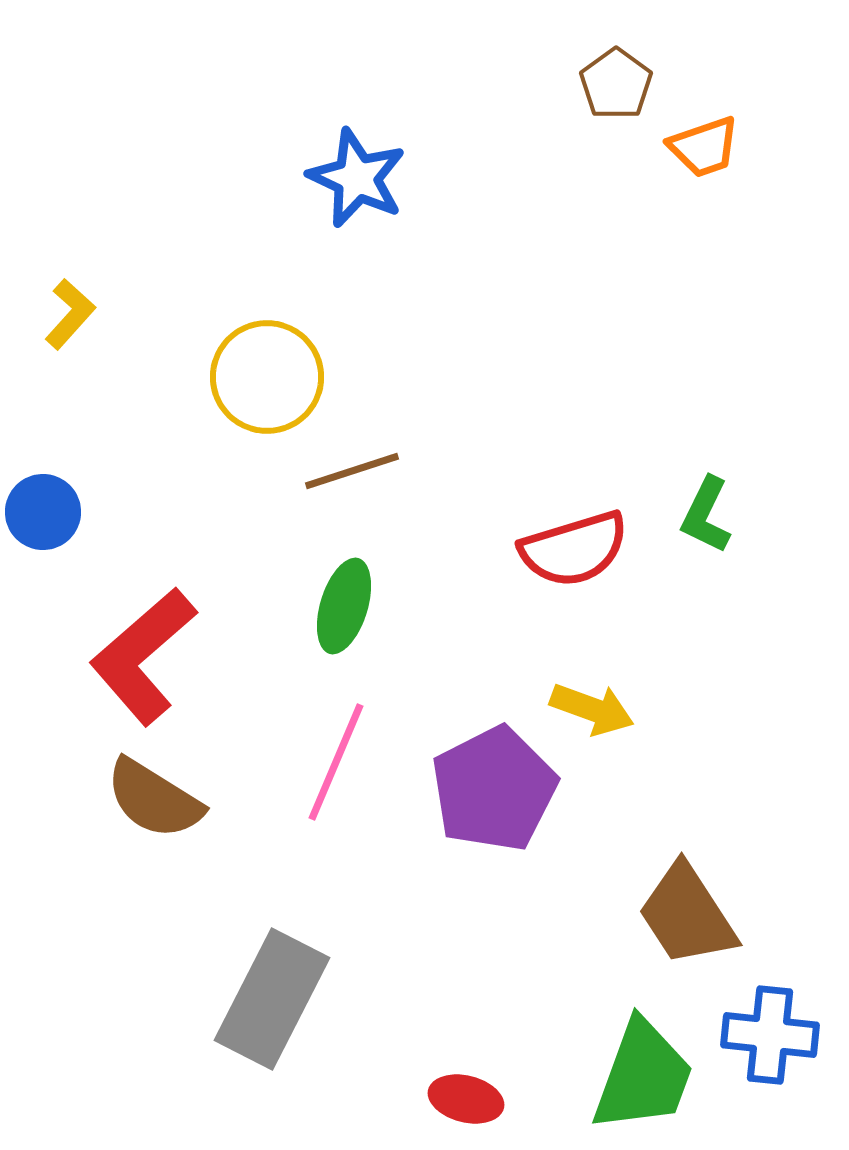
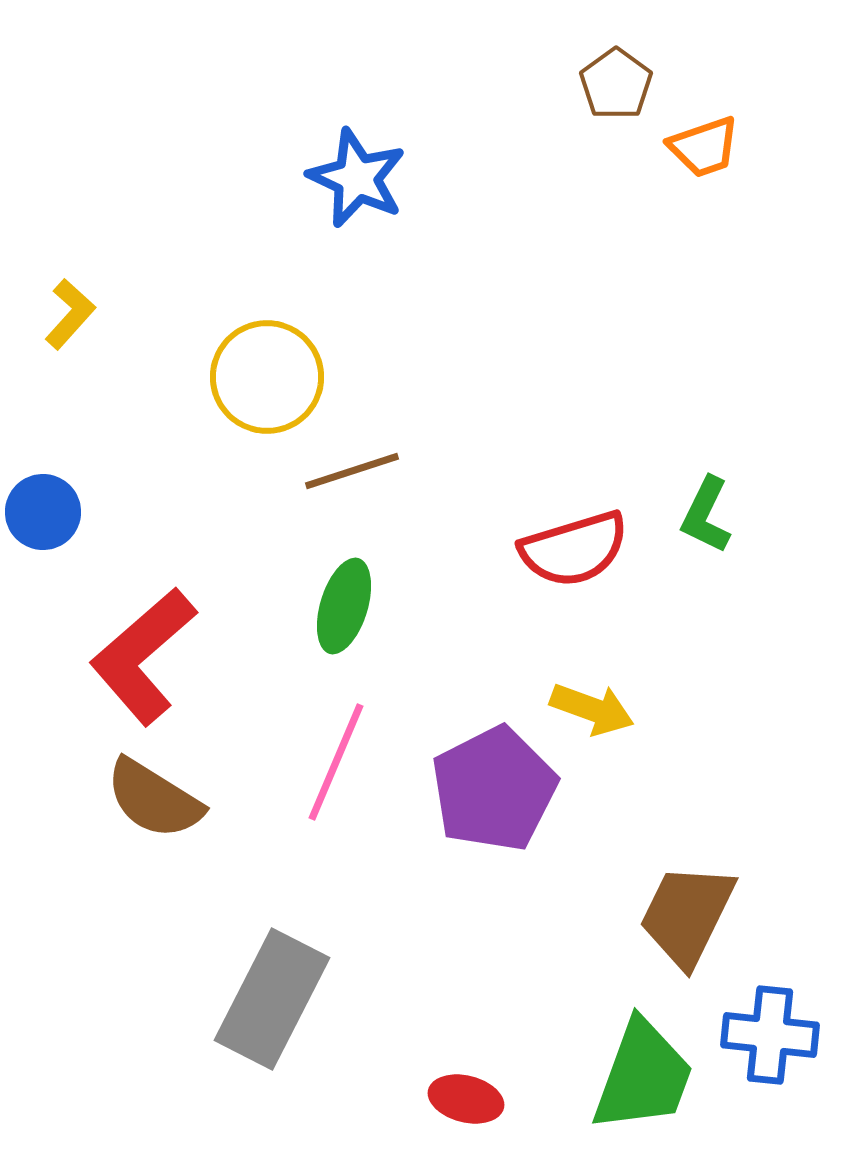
brown trapezoid: rotated 59 degrees clockwise
